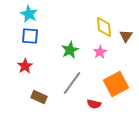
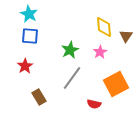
gray line: moved 5 px up
brown rectangle: rotated 35 degrees clockwise
